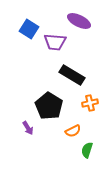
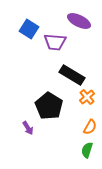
orange cross: moved 3 px left, 6 px up; rotated 28 degrees counterclockwise
orange semicircle: moved 17 px right, 4 px up; rotated 35 degrees counterclockwise
